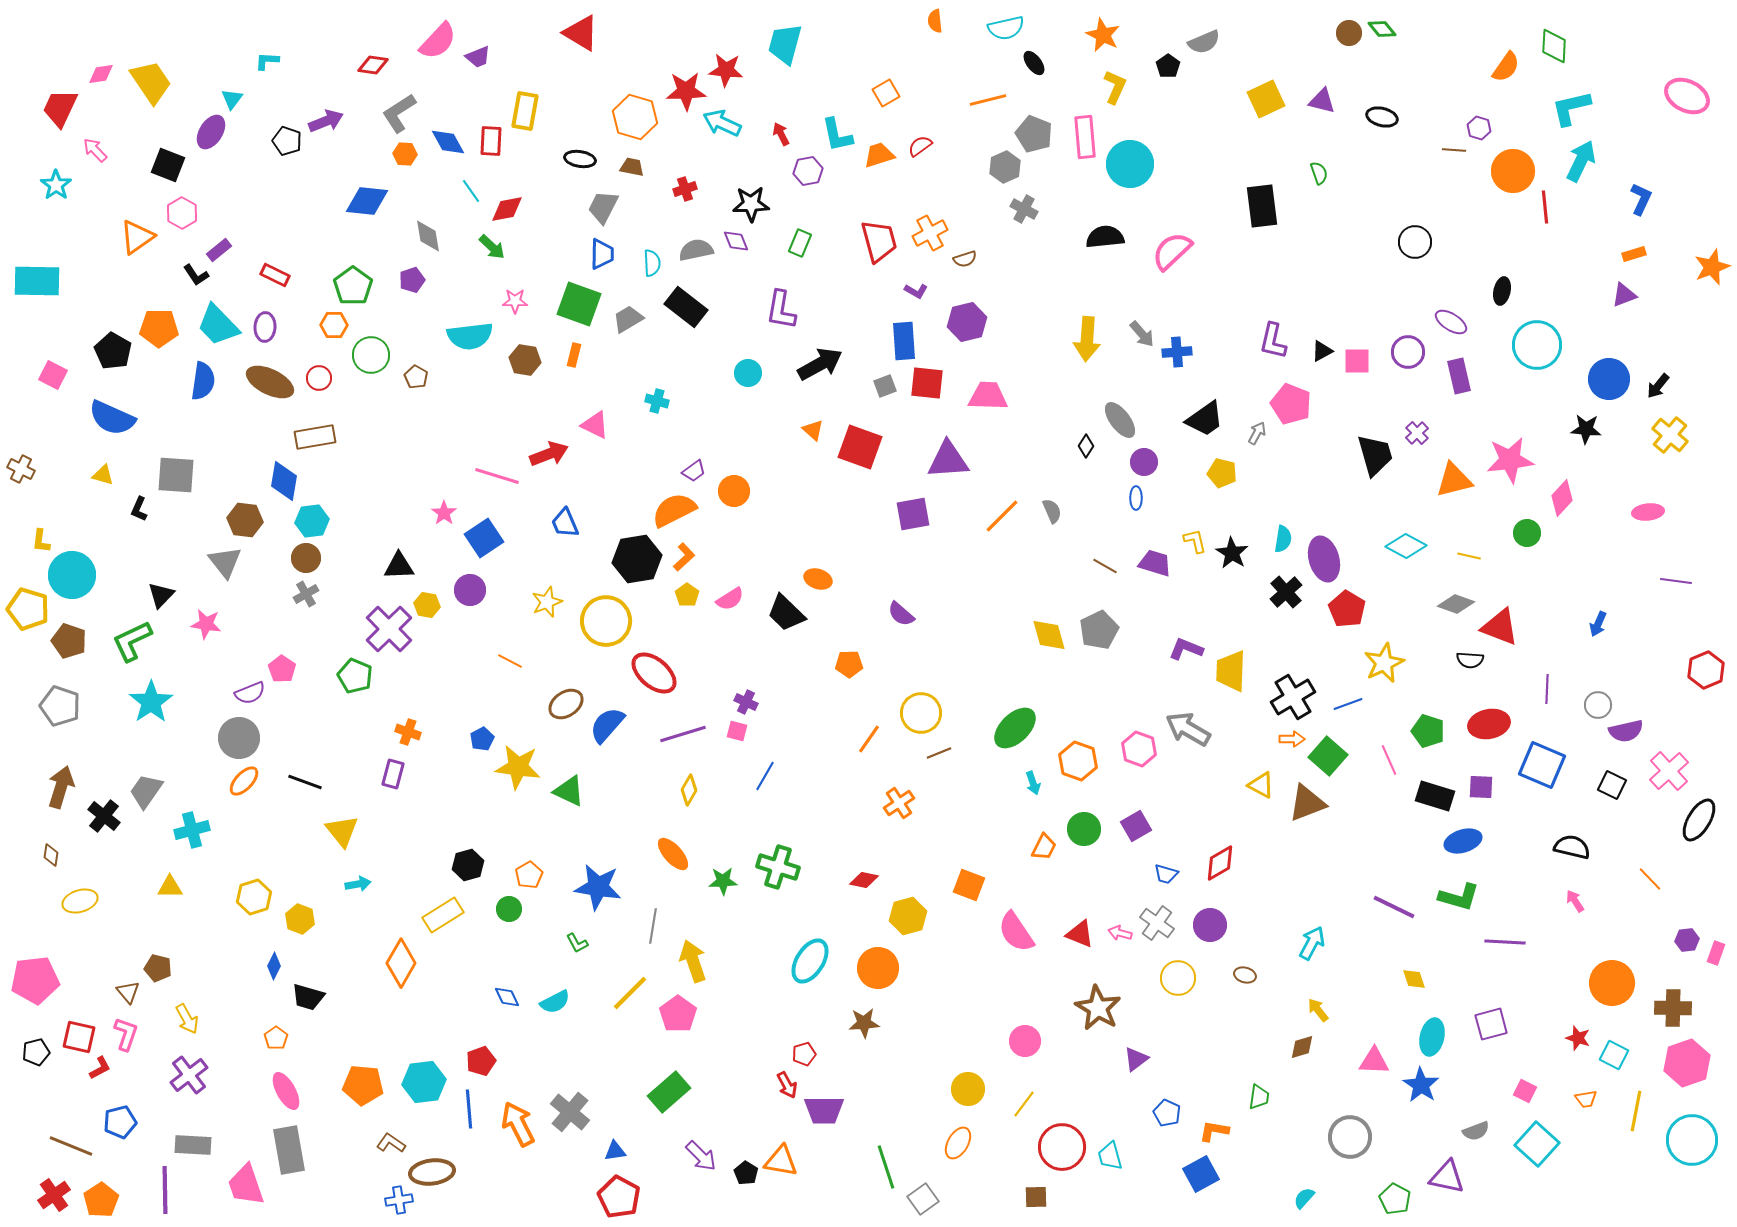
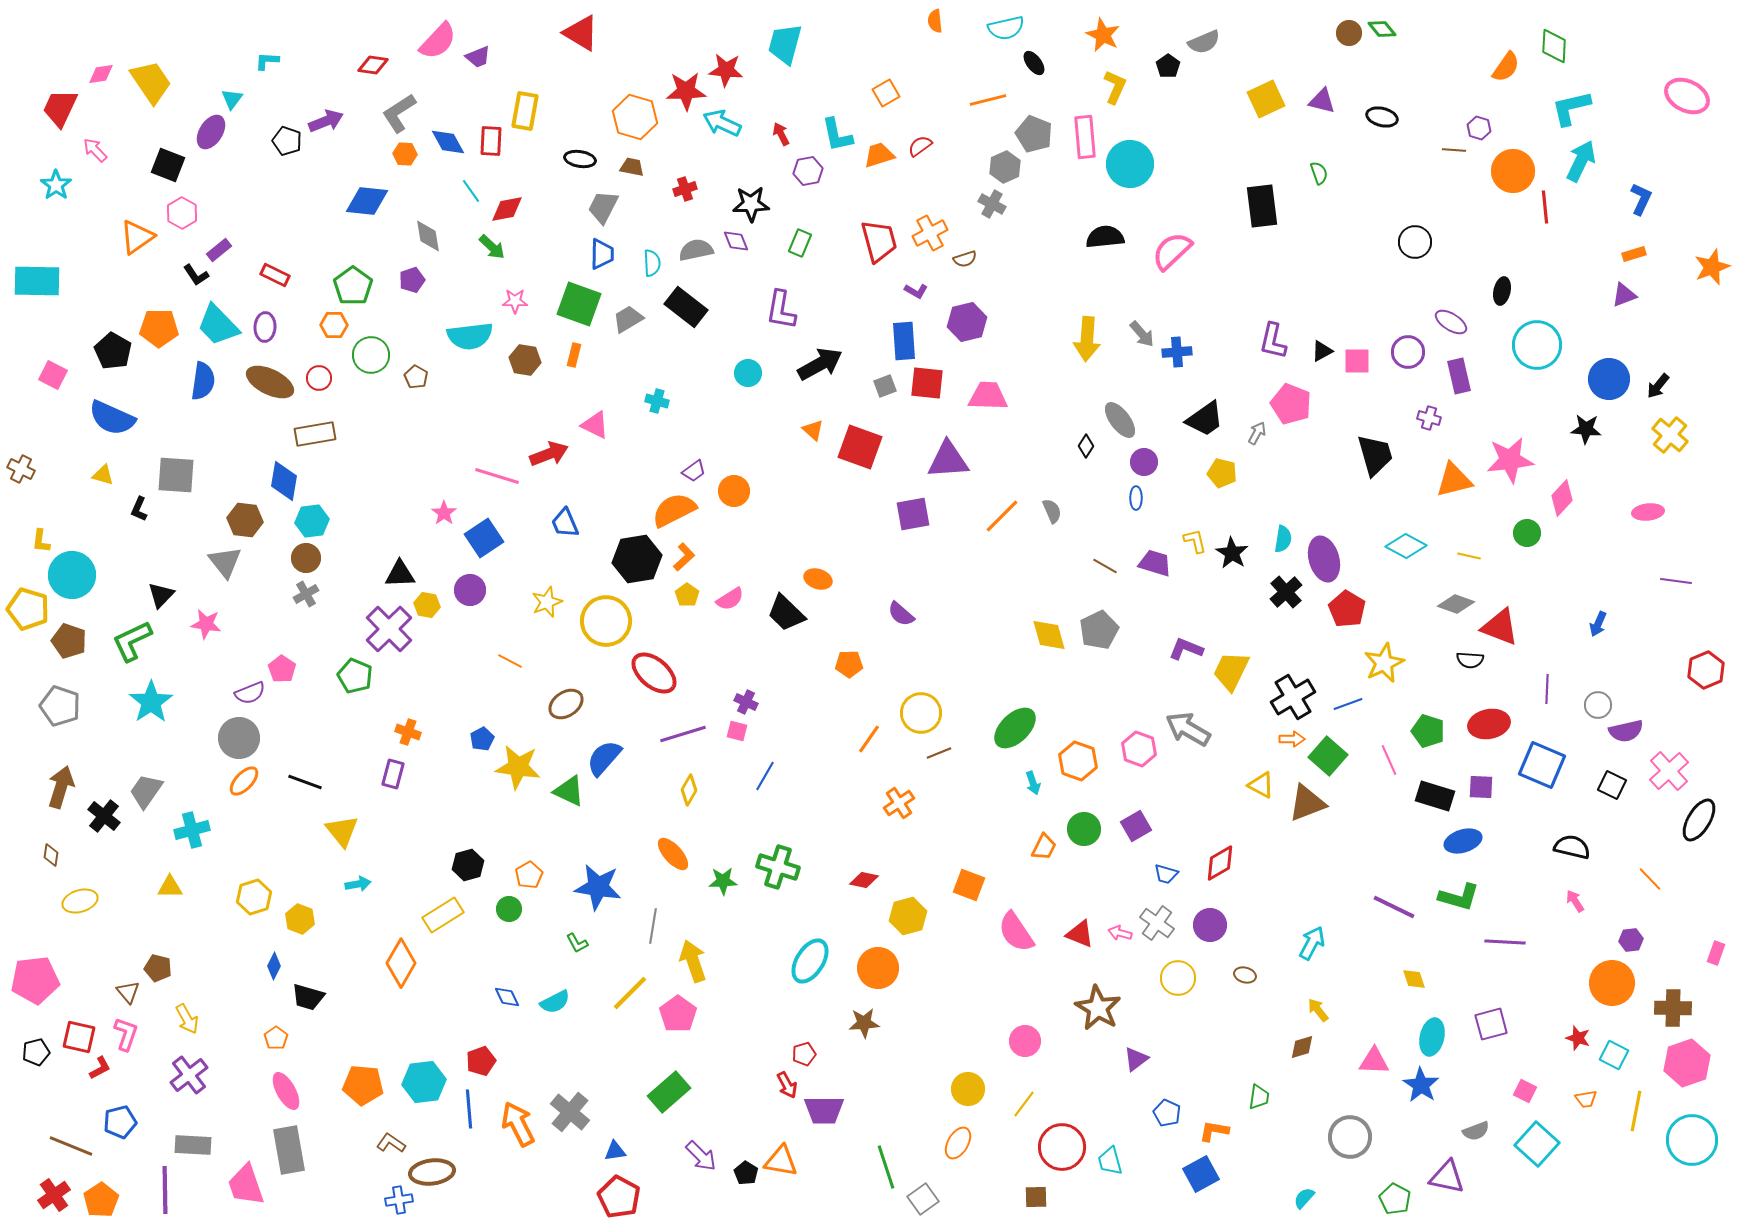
gray cross at (1024, 209): moved 32 px left, 5 px up
purple cross at (1417, 433): moved 12 px right, 15 px up; rotated 30 degrees counterclockwise
brown rectangle at (315, 437): moved 3 px up
black triangle at (399, 566): moved 1 px right, 8 px down
yellow trapezoid at (1231, 671): rotated 24 degrees clockwise
blue semicircle at (607, 725): moved 3 px left, 33 px down
purple hexagon at (1687, 940): moved 56 px left
cyan trapezoid at (1110, 1156): moved 5 px down
